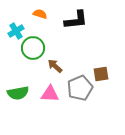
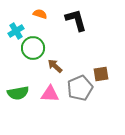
black L-shape: rotated 100 degrees counterclockwise
